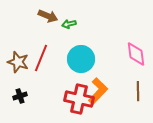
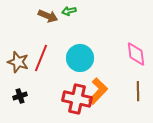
green arrow: moved 13 px up
cyan circle: moved 1 px left, 1 px up
red cross: moved 2 px left
